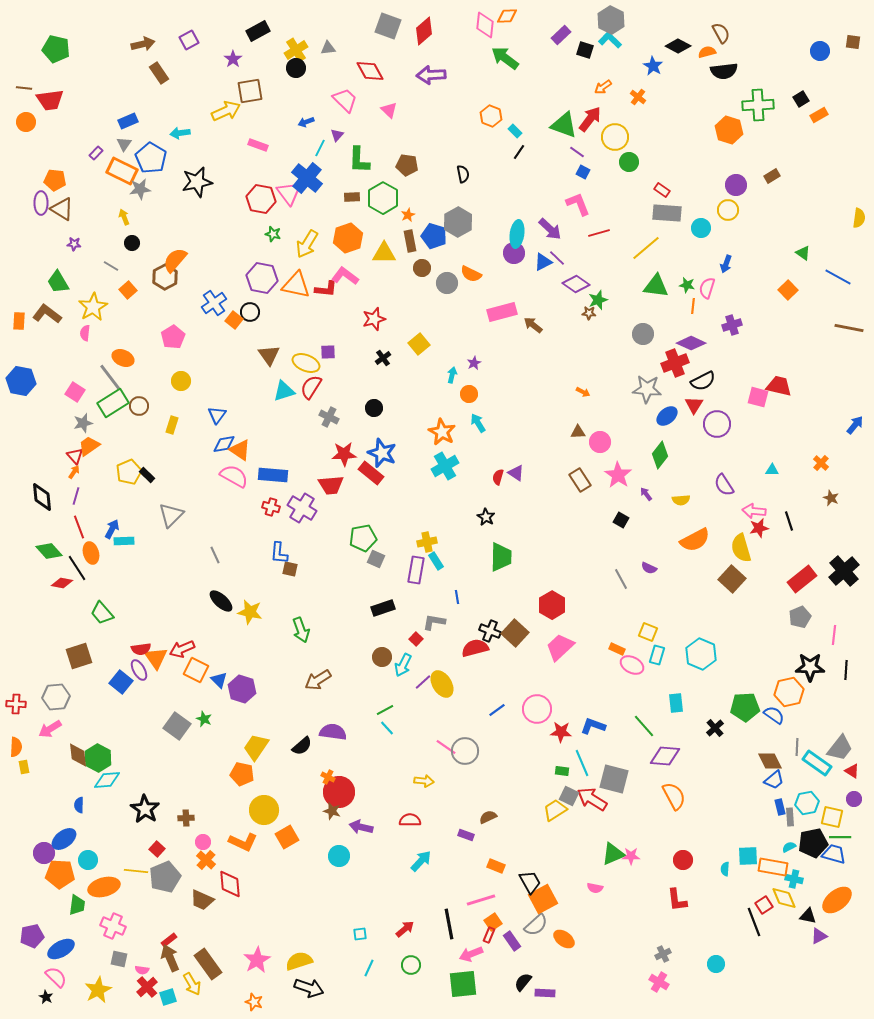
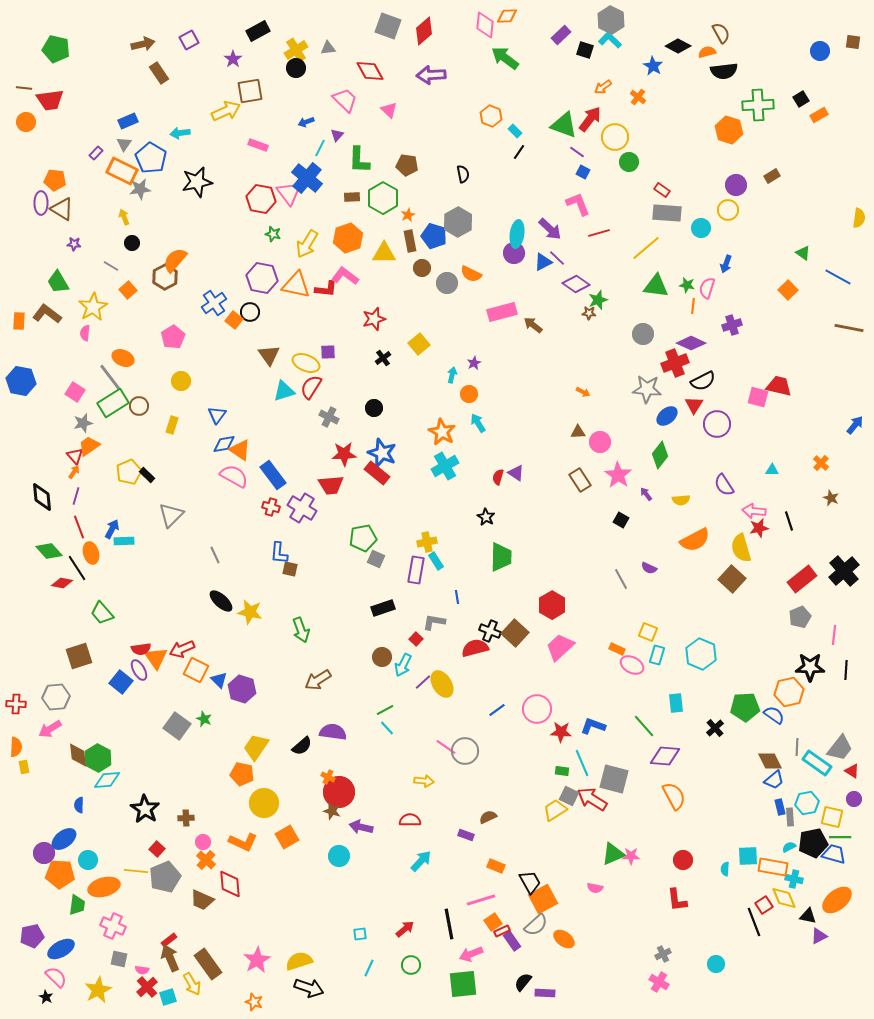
red rectangle at (371, 473): moved 6 px right
blue rectangle at (273, 475): rotated 48 degrees clockwise
yellow circle at (264, 810): moved 7 px up
red rectangle at (489, 935): moved 13 px right, 4 px up; rotated 42 degrees clockwise
